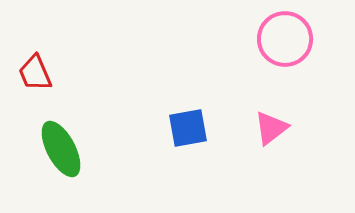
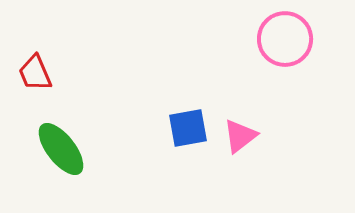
pink triangle: moved 31 px left, 8 px down
green ellipse: rotated 10 degrees counterclockwise
